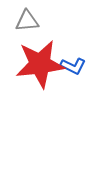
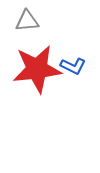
red star: moved 3 px left, 5 px down
